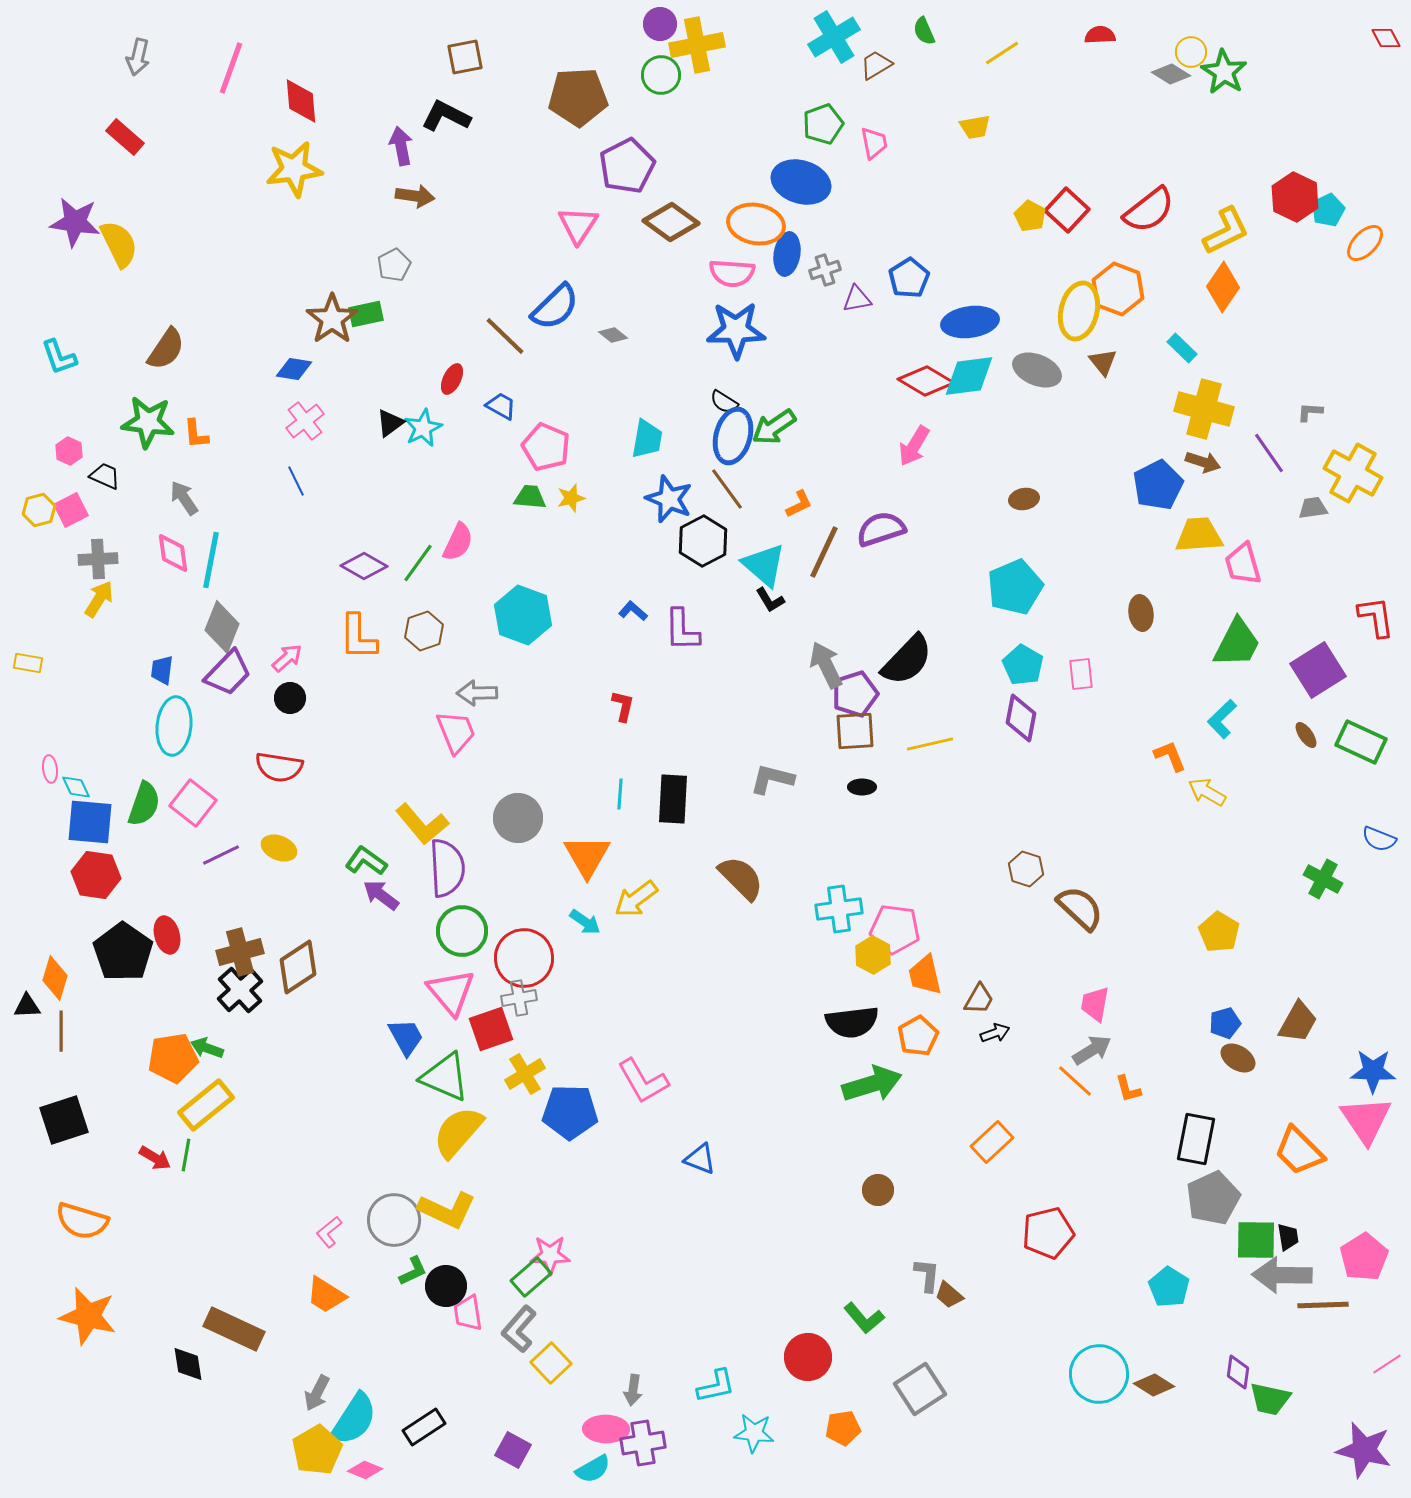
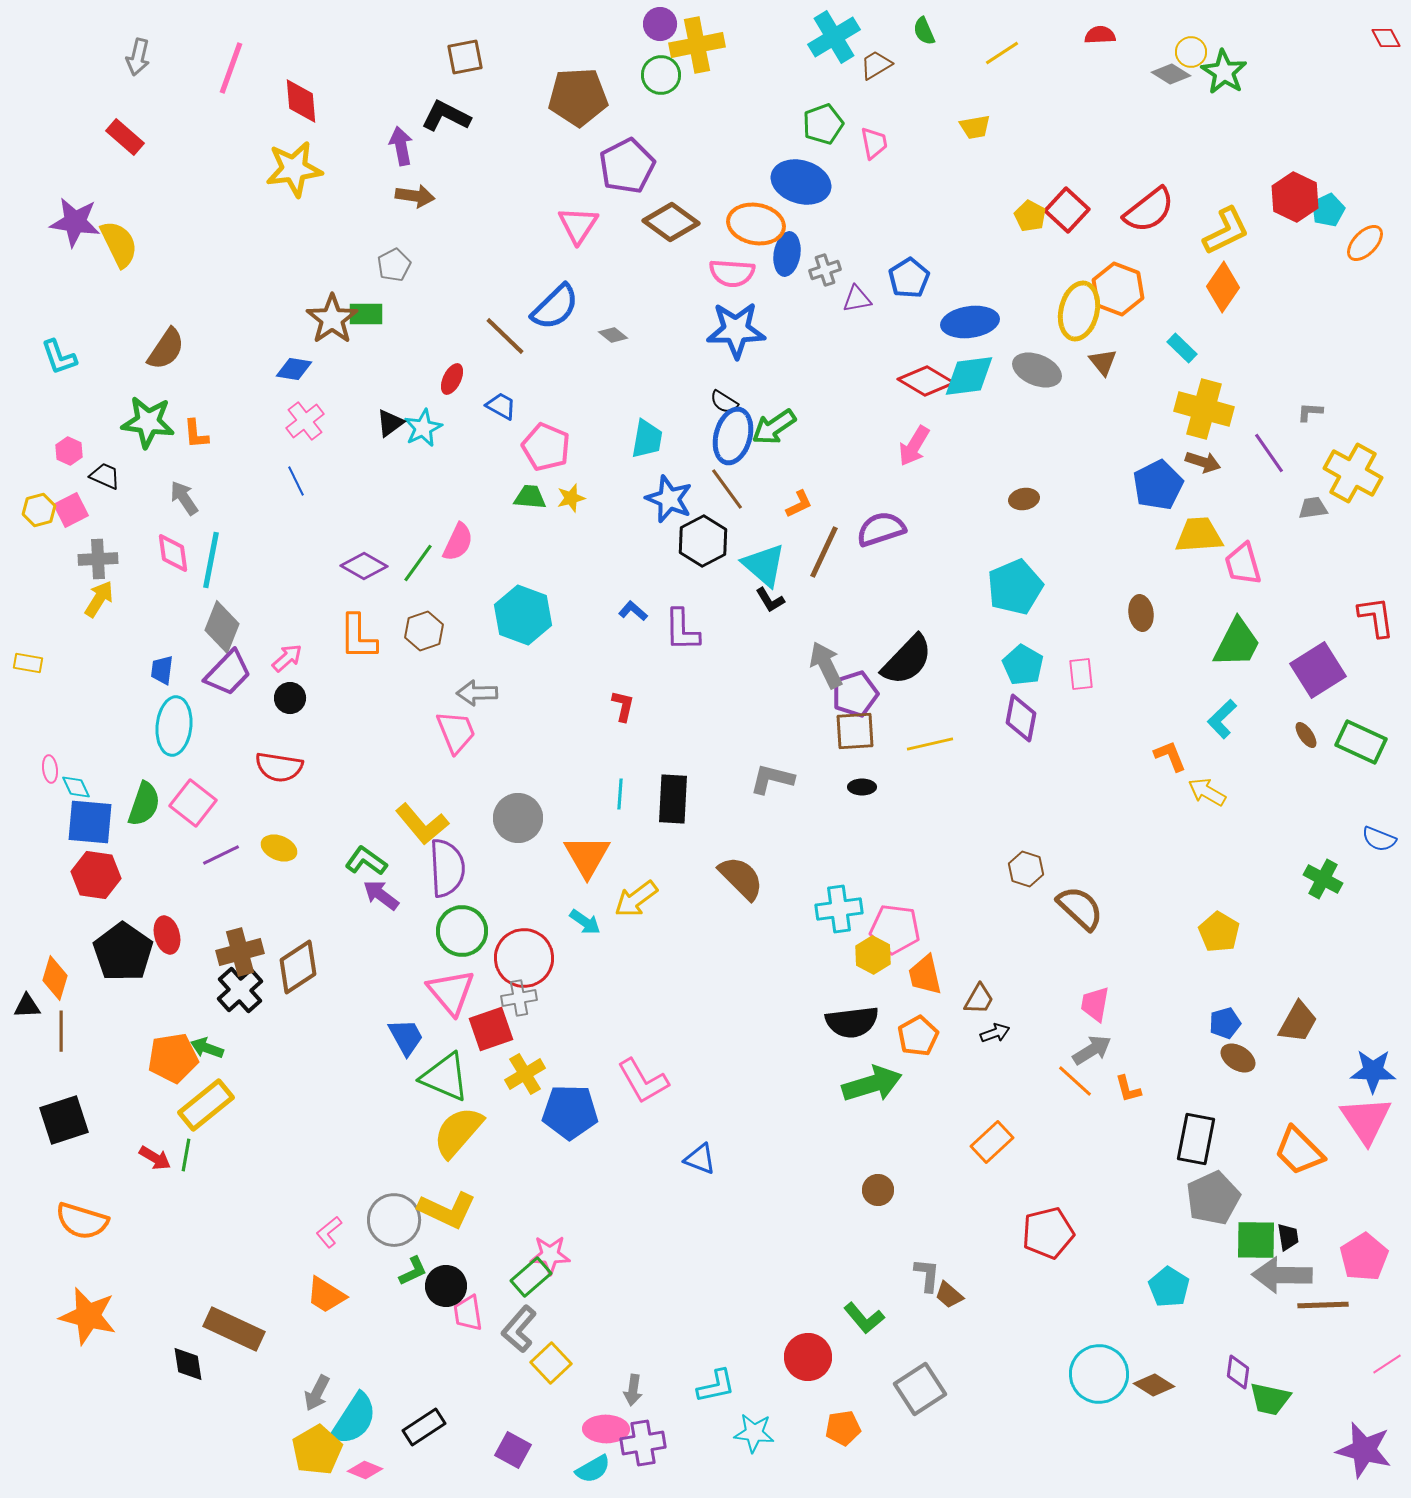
green rectangle at (366, 314): rotated 12 degrees clockwise
